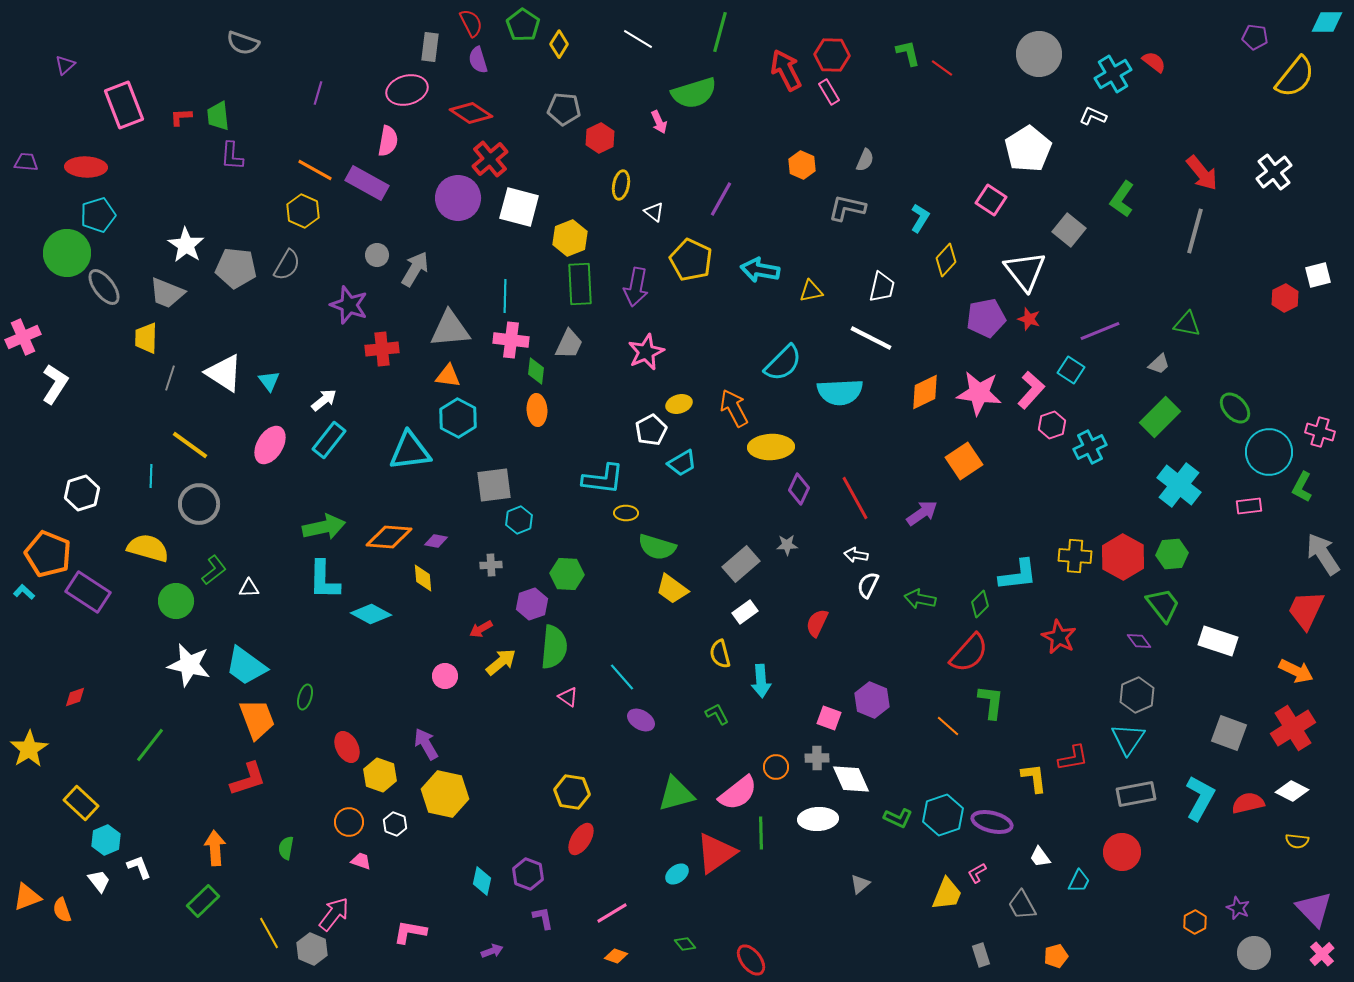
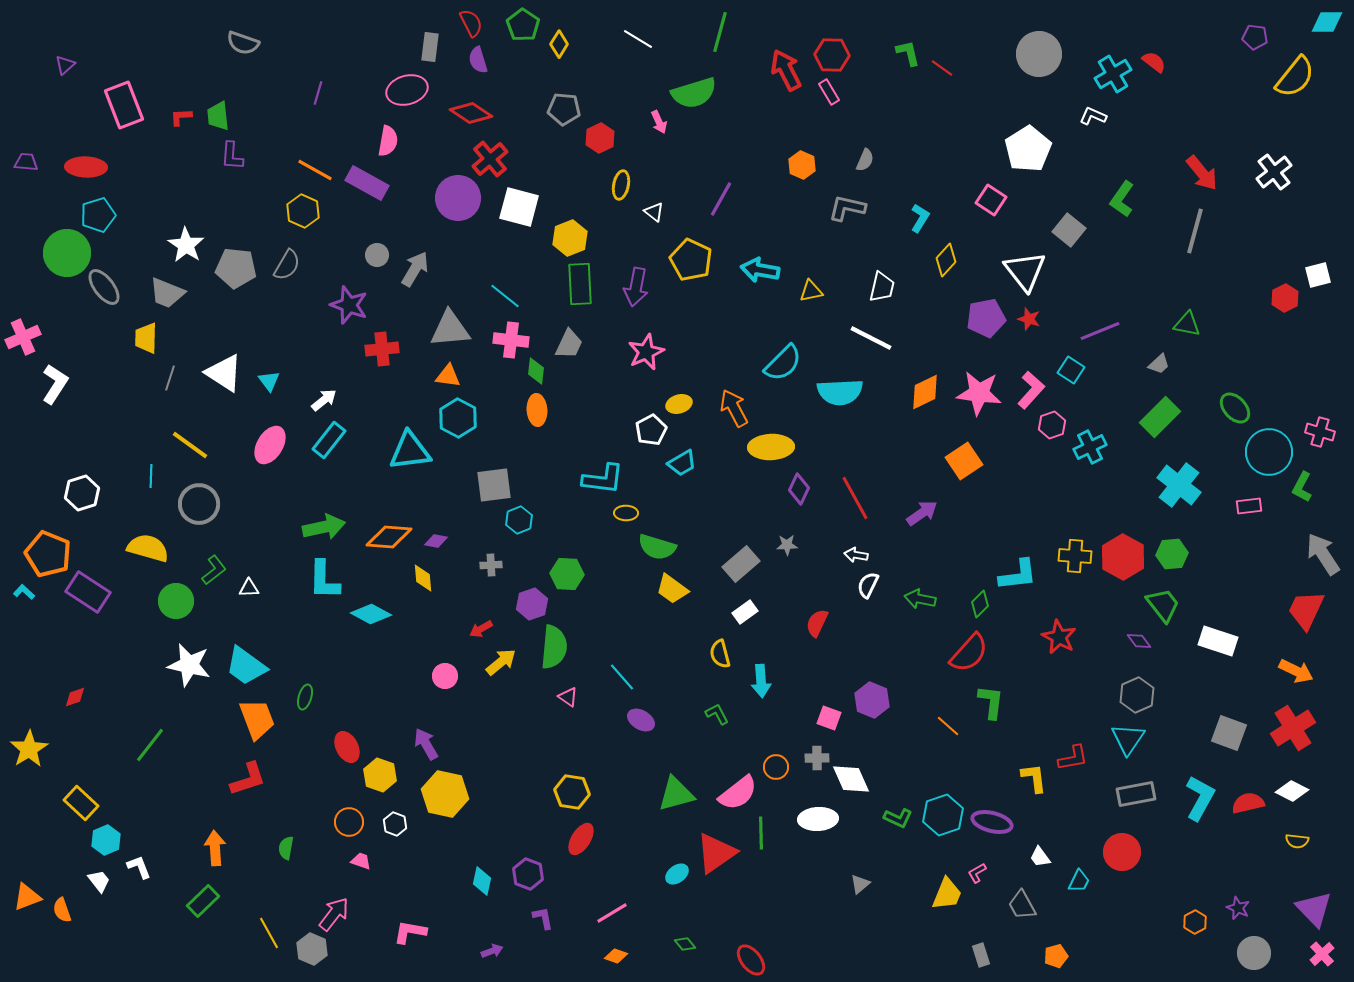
cyan line at (505, 296): rotated 52 degrees counterclockwise
